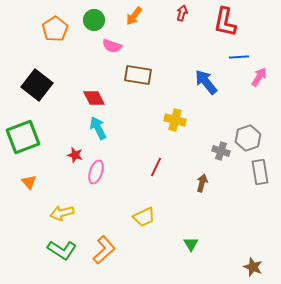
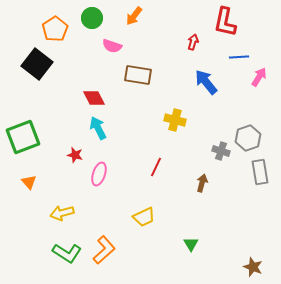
red arrow: moved 11 px right, 29 px down
green circle: moved 2 px left, 2 px up
black square: moved 21 px up
pink ellipse: moved 3 px right, 2 px down
green L-shape: moved 5 px right, 3 px down
